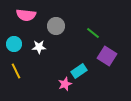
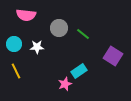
gray circle: moved 3 px right, 2 px down
green line: moved 10 px left, 1 px down
white star: moved 2 px left
purple square: moved 6 px right
